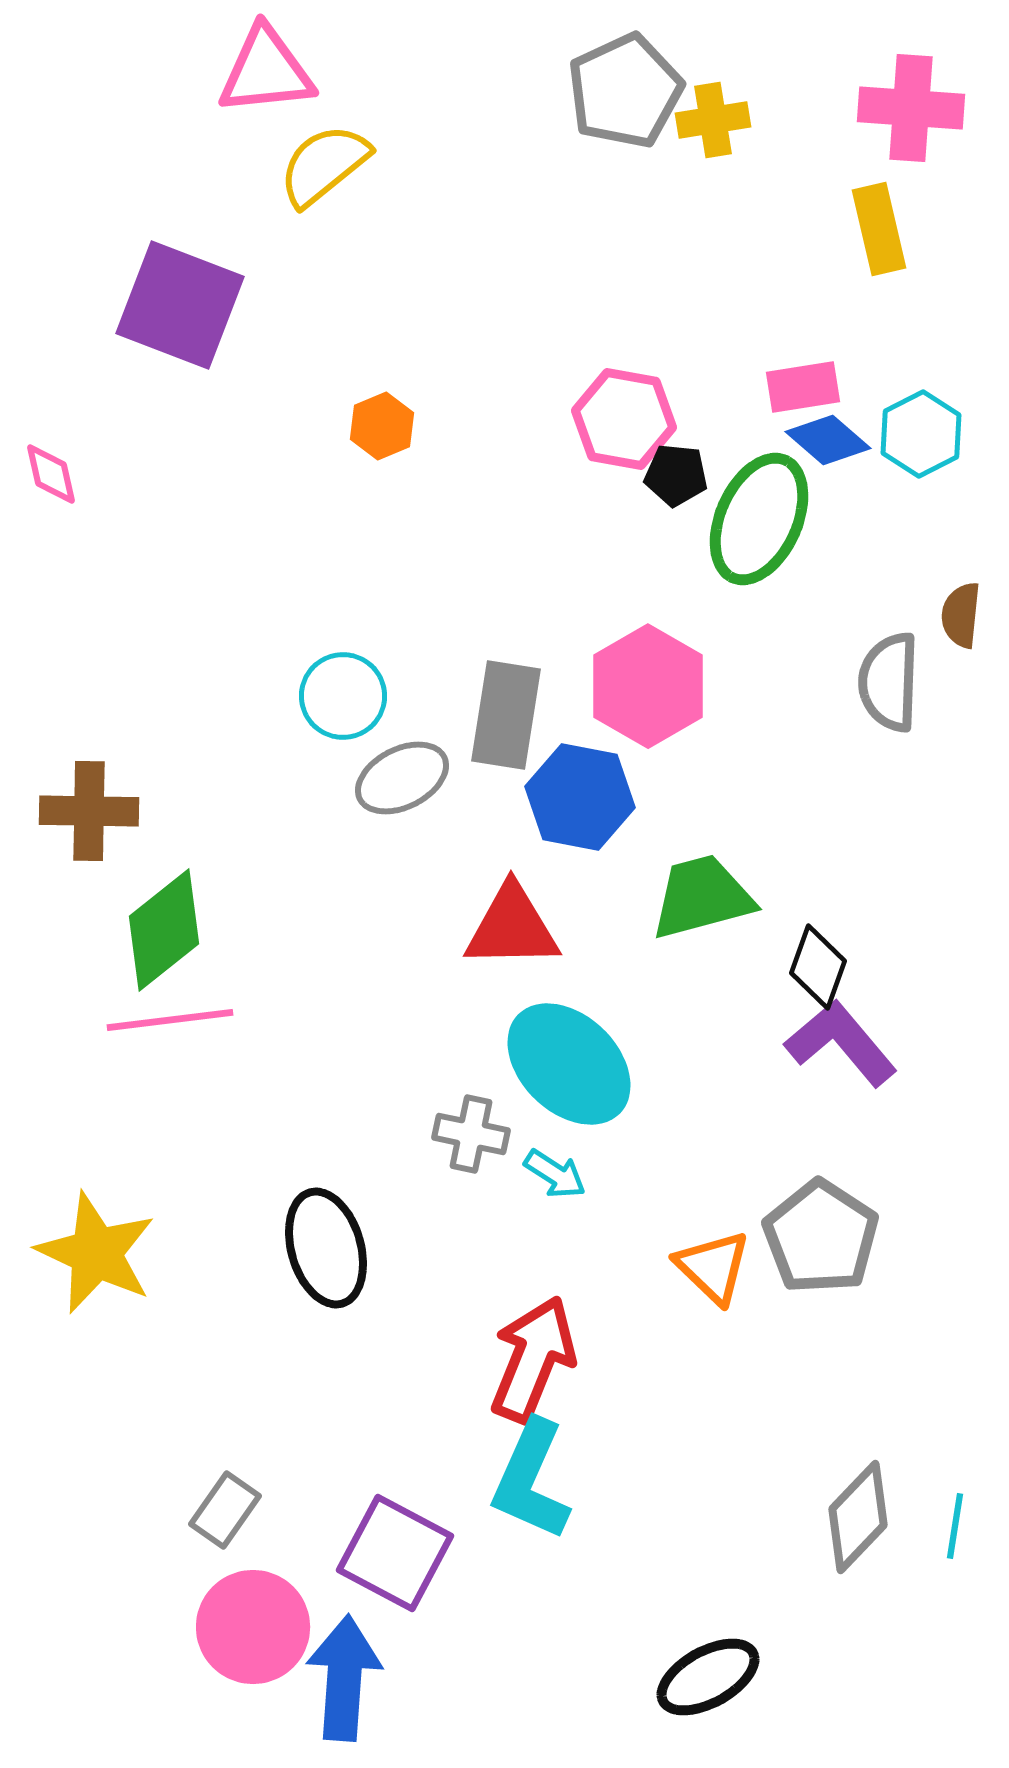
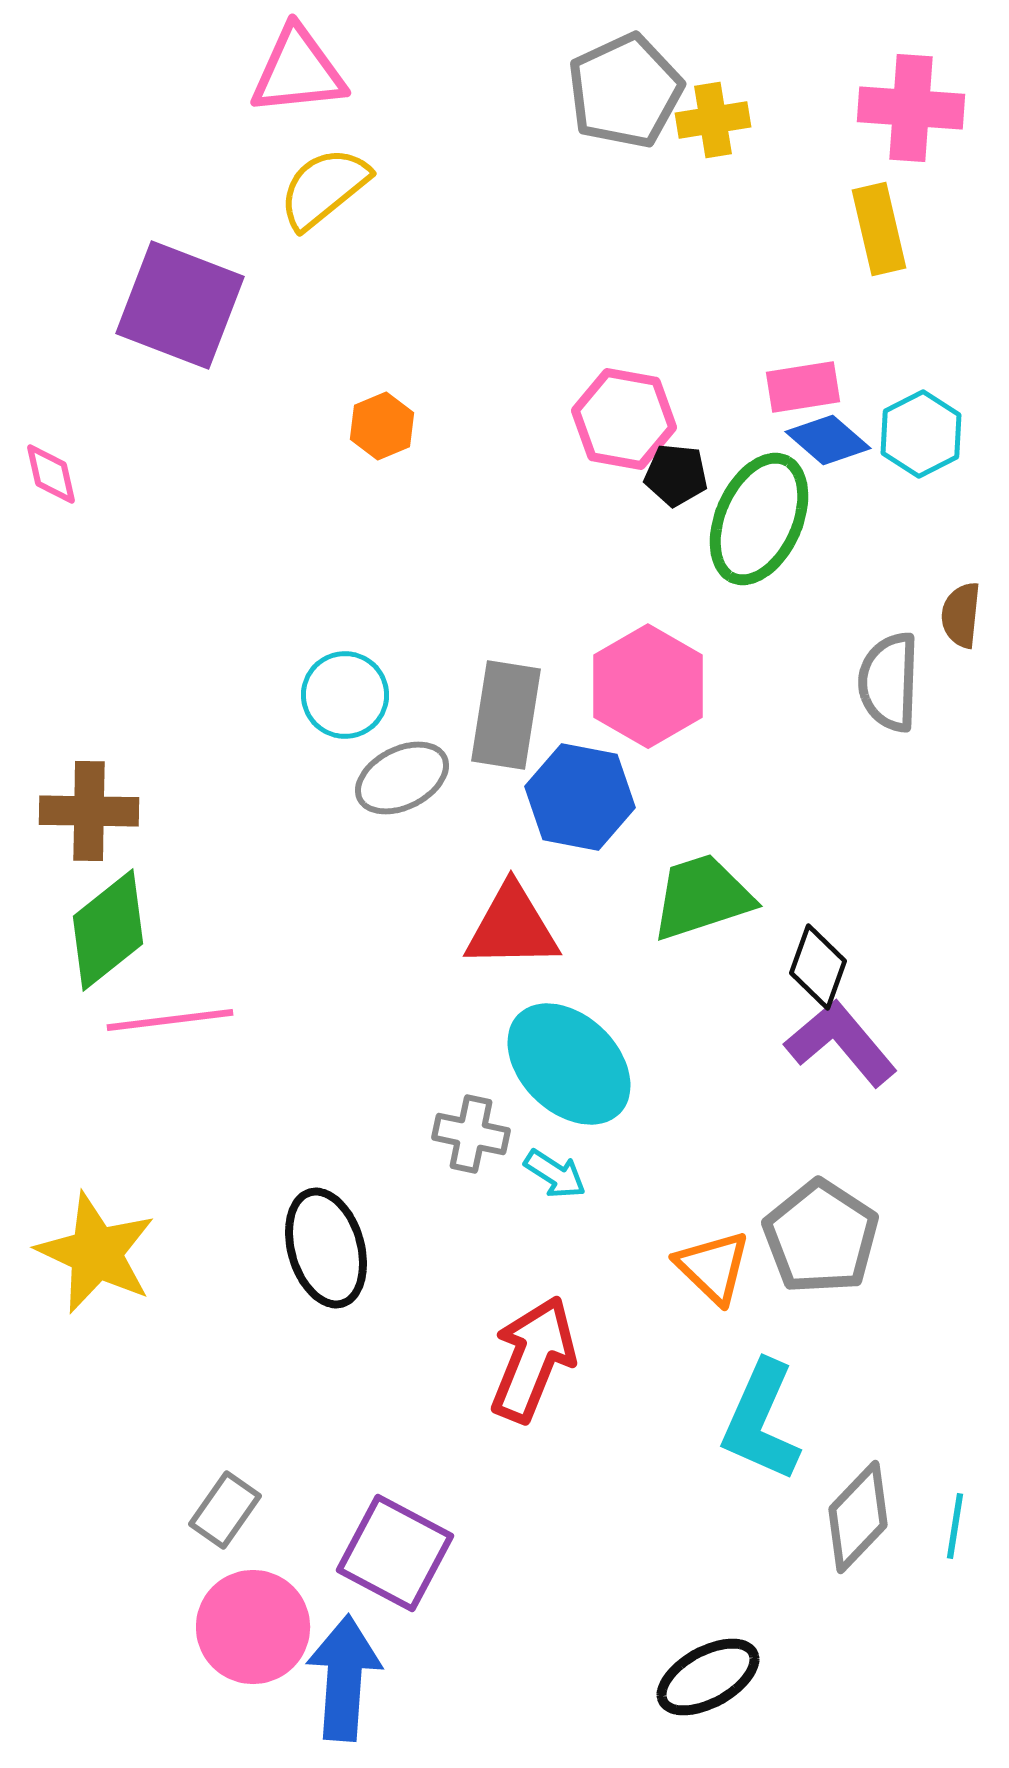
pink triangle at (266, 71): moved 32 px right
yellow semicircle at (324, 165): moved 23 px down
cyan circle at (343, 696): moved 2 px right, 1 px up
green trapezoid at (702, 897): rotated 3 degrees counterclockwise
green diamond at (164, 930): moved 56 px left
cyan L-shape at (531, 1480): moved 230 px right, 59 px up
